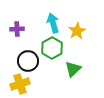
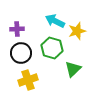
cyan arrow: moved 2 px right, 2 px up; rotated 48 degrees counterclockwise
yellow star: rotated 12 degrees clockwise
green hexagon: rotated 15 degrees counterclockwise
black circle: moved 7 px left, 8 px up
yellow cross: moved 8 px right, 4 px up
